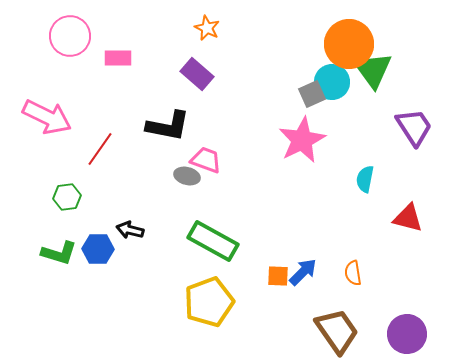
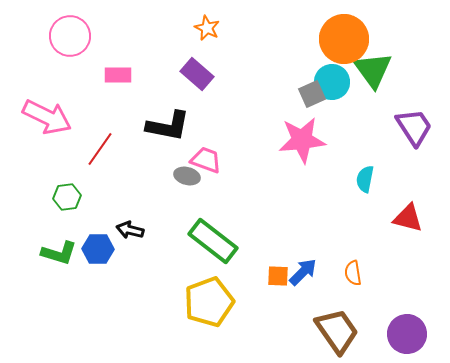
orange circle: moved 5 px left, 5 px up
pink rectangle: moved 17 px down
pink star: rotated 21 degrees clockwise
green rectangle: rotated 9 degrees clockwise
